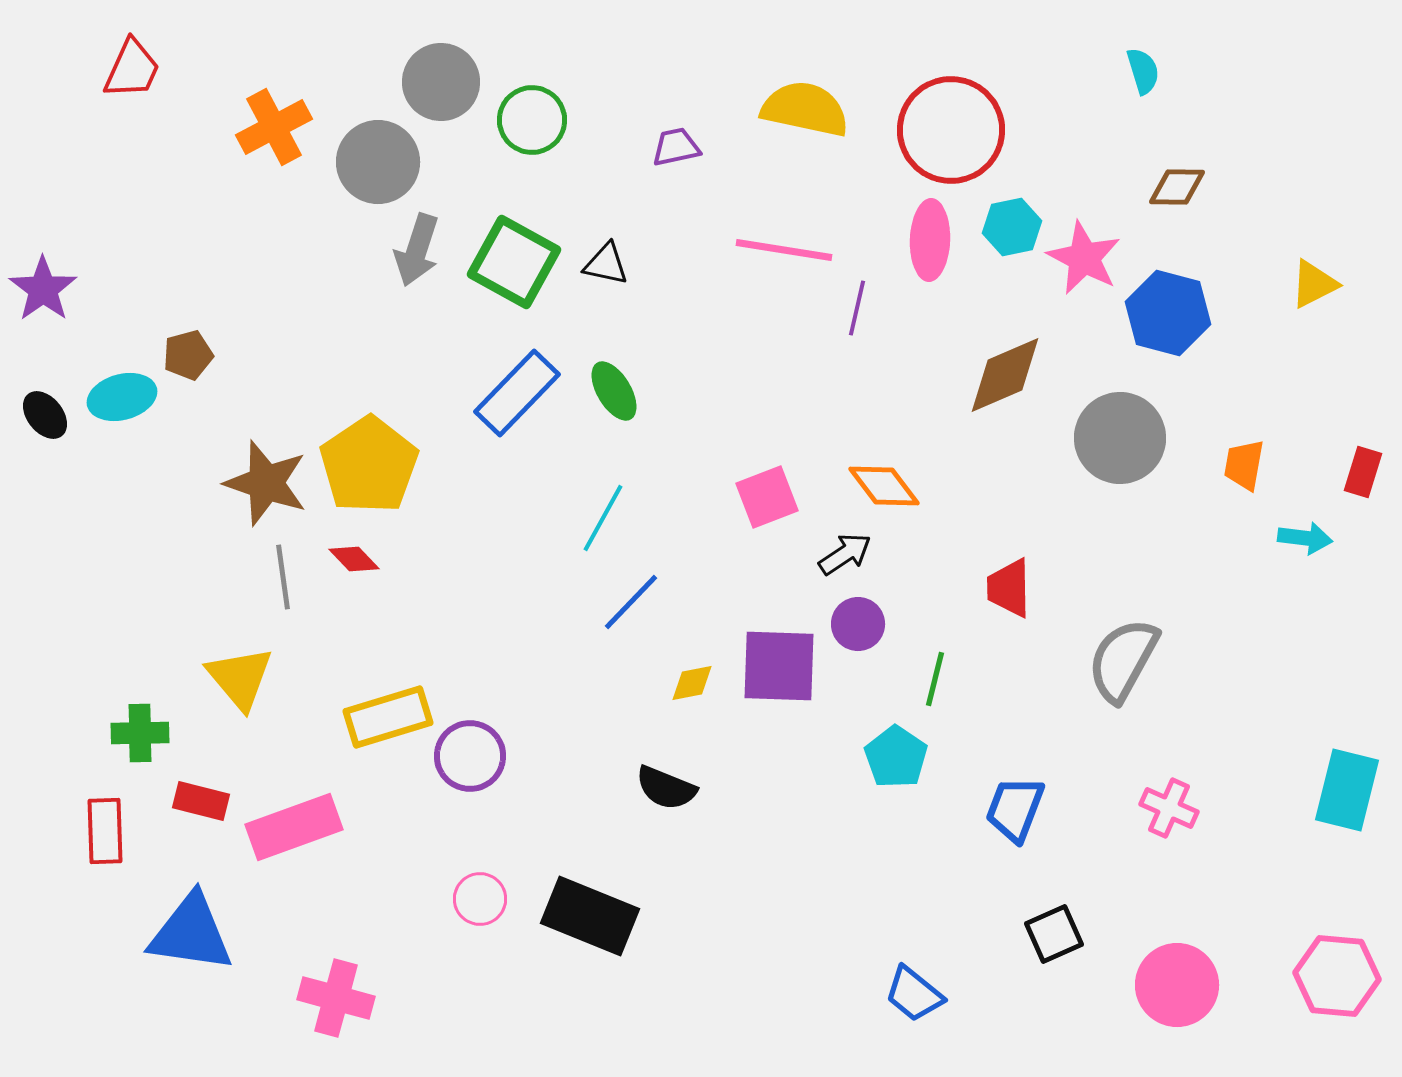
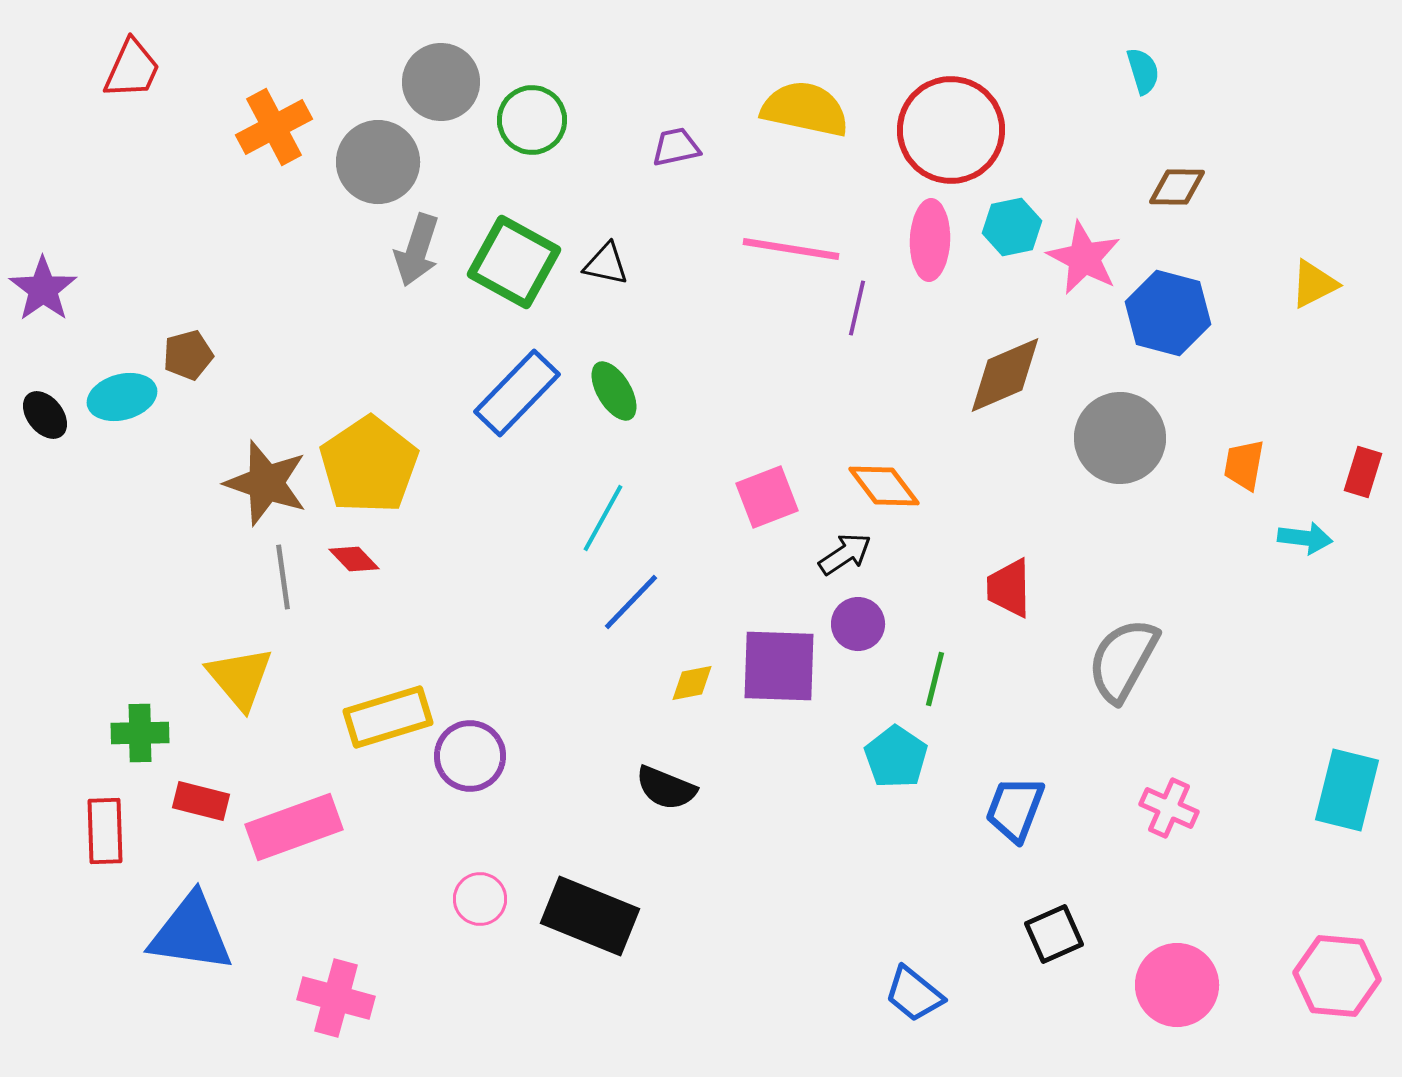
pink line at (784, 250): moved 7 px right, 1 px up
